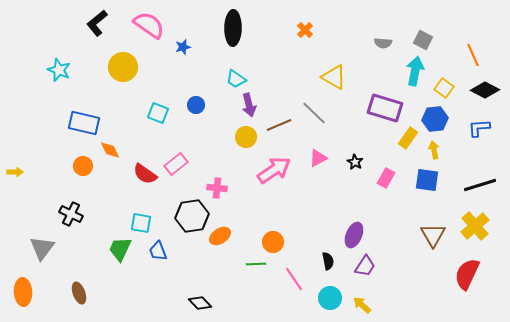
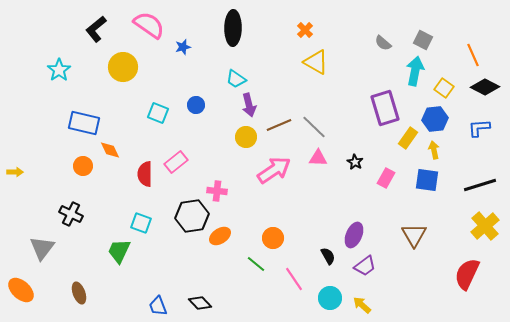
black L-shape at (97, 23): moved 1 px left, 6 px down
gray semicircle at (383, 43): rotated 36 degrees clockwise
cyan star at (59, 70): rotated 15 degrees clockwise
yellow triangle at (334, 77): moved 18 px left, 15 px up
black diamond at (485, 90): moved 3 px up
purple rectangle at (385, 108): rotated 56 degrees clockwise
gray line at (314, 113): moved 14 px down
pink triangle at (318, 158): rotated 30 degrees clockwise
pink rectangle at (176, 164): moved 2 px up
red semicircle at (145, 174): rotated 55 degrees clockwise
pink cross at (217, 188): moved 3 px down
cyan square at (141, 223): rotated 10 degrees clockwise
yellow cross at (475, 226): moved 10 px right
brown triangle at (433, 235): moved 19 px left
orange circle at (273, 242): moved 4 px up
green trapezoid at (120, 249): moved 1 px left, 2 px down
blue trapezoid at (158, 251): moved 55 px down
black semicircle at (328, 261): moved 5 px up; rotated 18 degrees counterclockwise
green line at (256, 264): rotated 42 degrees clockwise
purple trapezoid at (365, 266): rotated 20 degrees clockwise
orange ellipse at (23, 292): moved 2 px left, 2 px up; rotated 44 degrees counterclockwise
